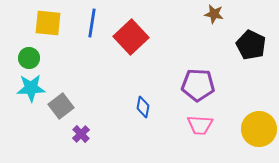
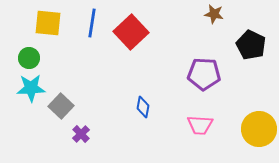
red square: moved 5 px up
purple pentagon: moved 6 px right, 11 px up
gray square: rotated 10 degrees counterclockwise
